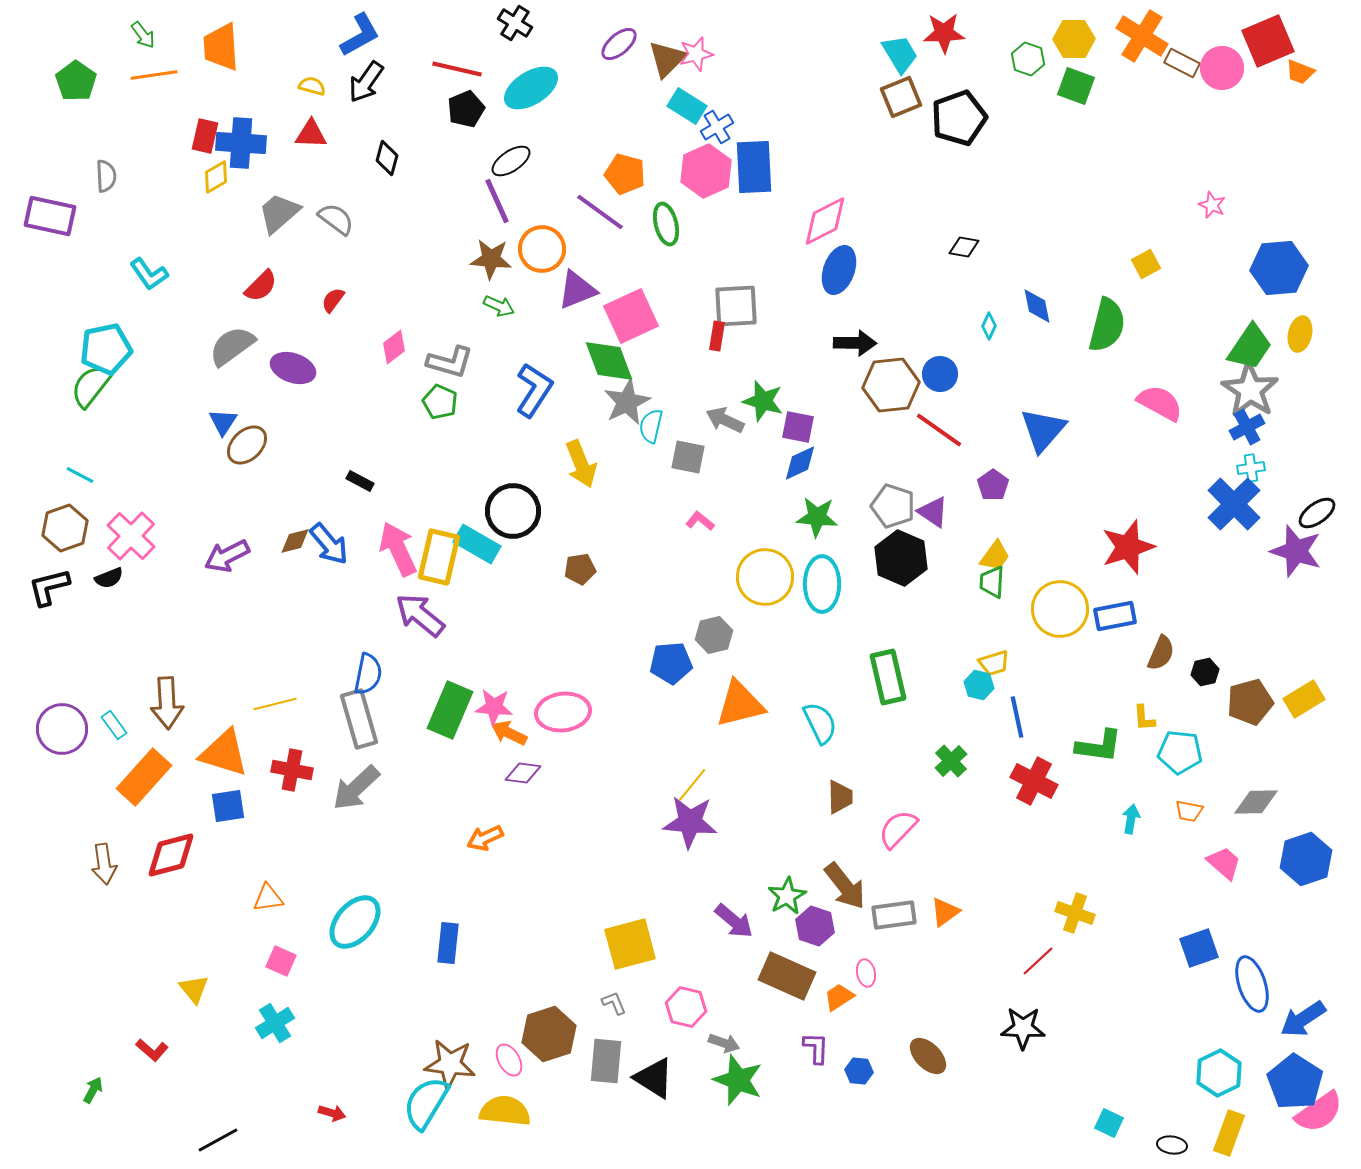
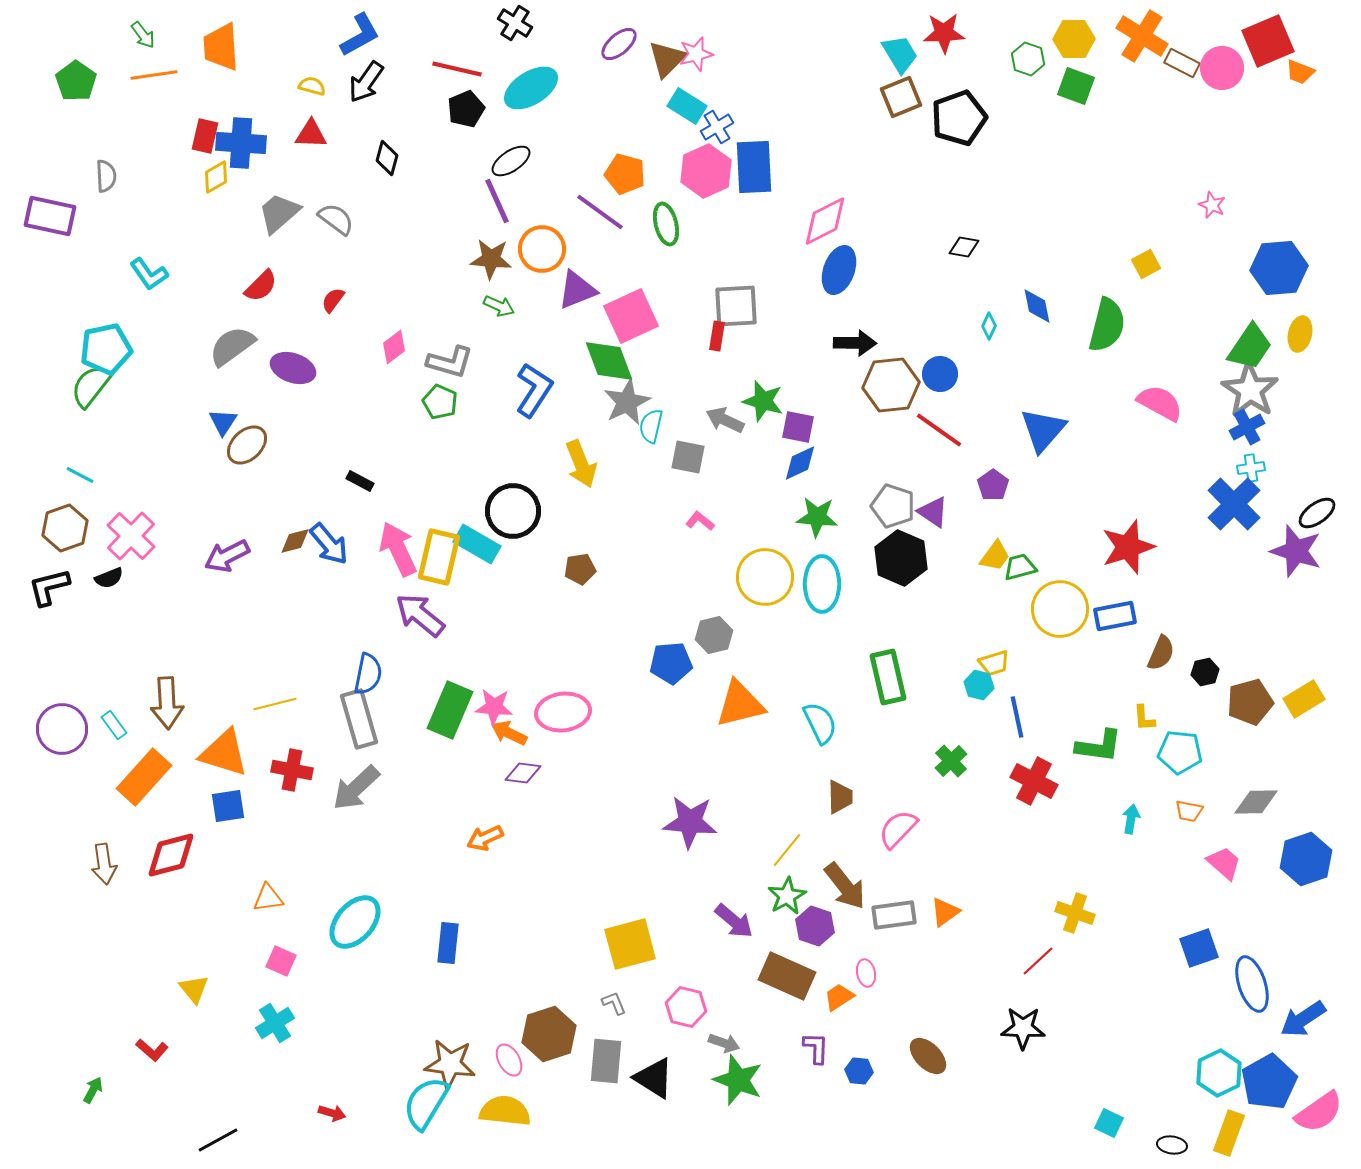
green trapezoid at (992, 582): moved 28 px right, 15 px up; rotated 72 degrees clockwise
yellow line at (692, 785): moved 95 px right, 65 px down
blue pentagon at (1295, 1082): moved 26 px left; rotated 10 degrees clockwise
